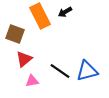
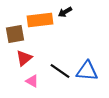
orange rectangle: moved 4 px down; rotated 70 degrees counterclockwise
brown square: rotated 30 degrees counterclockwise
red triangle: moved 1 px up
blue triangle: rotated 20 degrees clockwise
pink triangle: rotated 40 degrees clockwise
